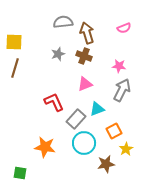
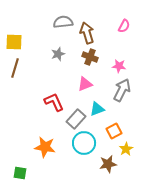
pink semicircle: moved 2 px up; rotated 40 degrees counterclockwise
brown cross: moved 6 px right, 1 px down
brown star: moved 2 px right
